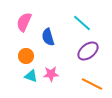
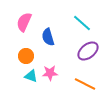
pink star: moved 1 px left, 1 px up
orange line: moved 7 px left
